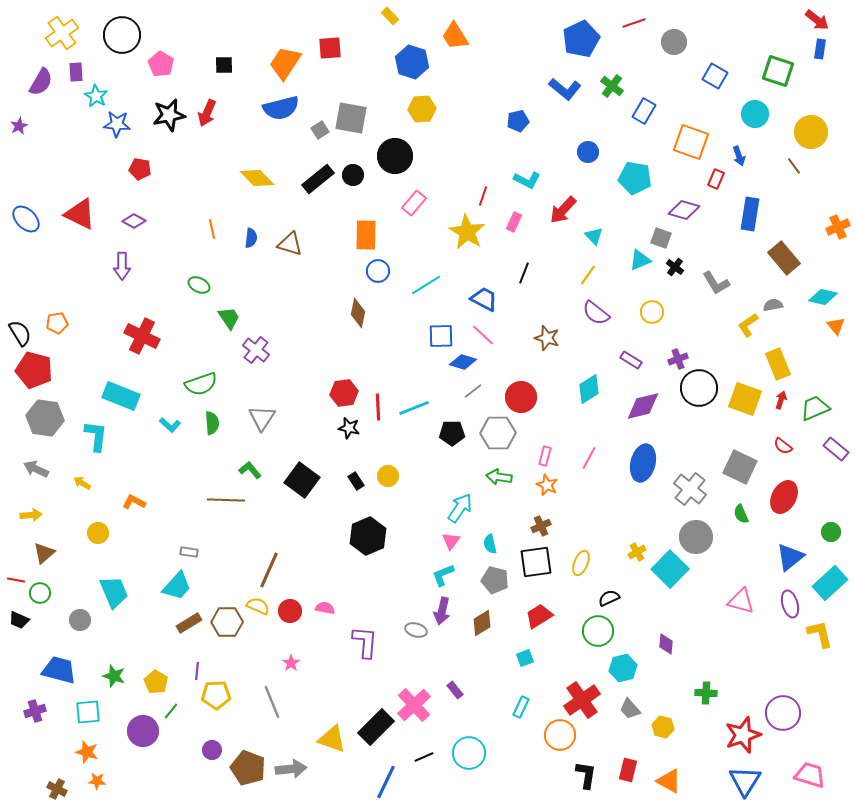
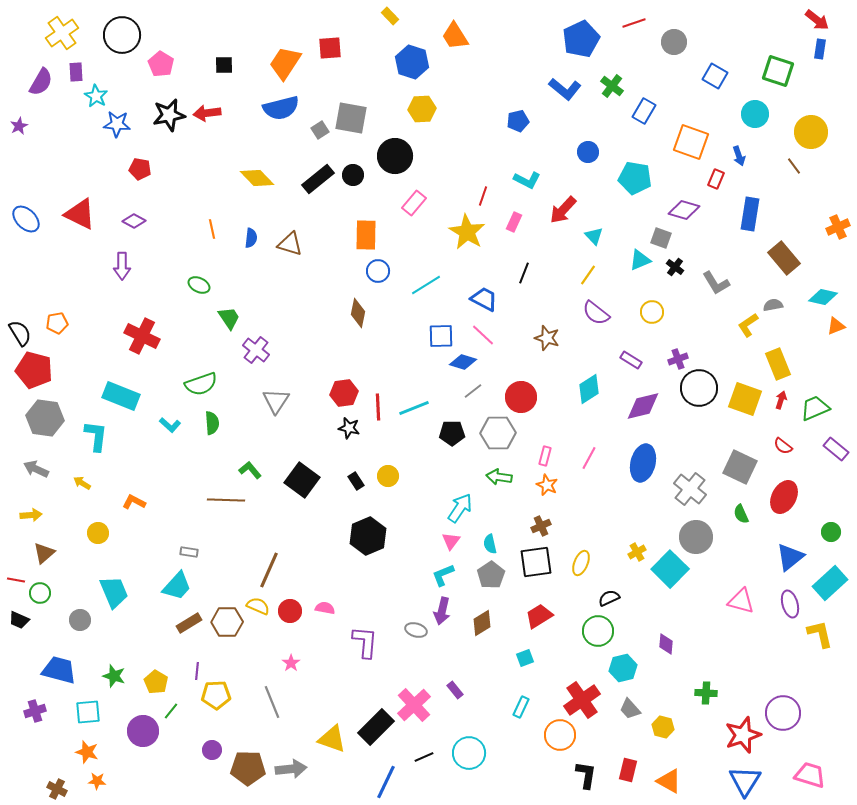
red arrow at (207, 113): rotated 60 degrees clockwise
orange triangle at (836, 326): rotated 48 degrees clockwise
gray triangle at (262, 418): moved 14 px right, 17 px up
gray pentagon at (495, 580): moved 4 px left, 5 px up; rotated 24 degrees clockwise
brown pentagon at (248, 768): rotated 20 degrees counterclockwise
